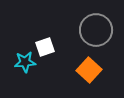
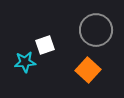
white square: moved 2 px up
orange square: moved 1 px left
